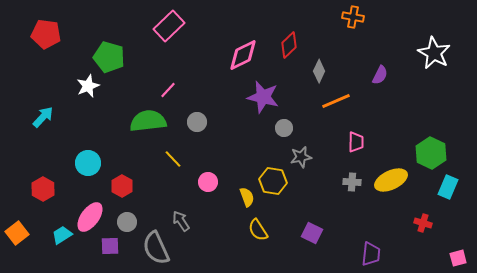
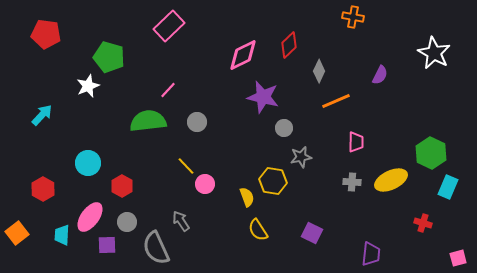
cyan arrow at (43, 117): moved 1 px left, 2 px up
yellow line at (173, 159): moved 13 px right, 7 px down
pink circle at (208, 182): moved 3 px left, 2 px down
cyan trapezoid at (62, 235): rotated 55 degrees counterclockwise
purple square at (110, 246): moved 3 px left, 1 px up
